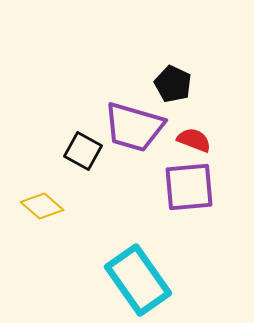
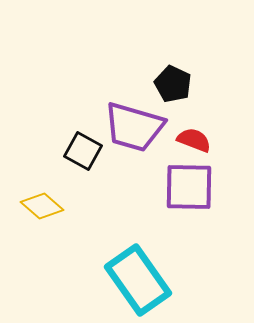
purple square: rotated 6 degrees clockwise
